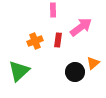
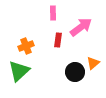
pink rectangle: moved 3 px down
orange cross: moved 9 px left, 5 px down
